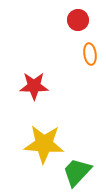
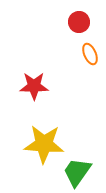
red circle: moved 1 px right, 2 px down
orange ellipse: rotated 15 degrees counterclockwise
green trapezoid: rotated 8 degrees counterclockwise
